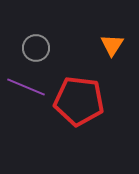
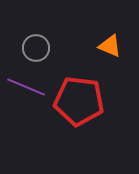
orange triangle: moved 2 px left, 1 px down; rotated 40 degrees counterclockwise
